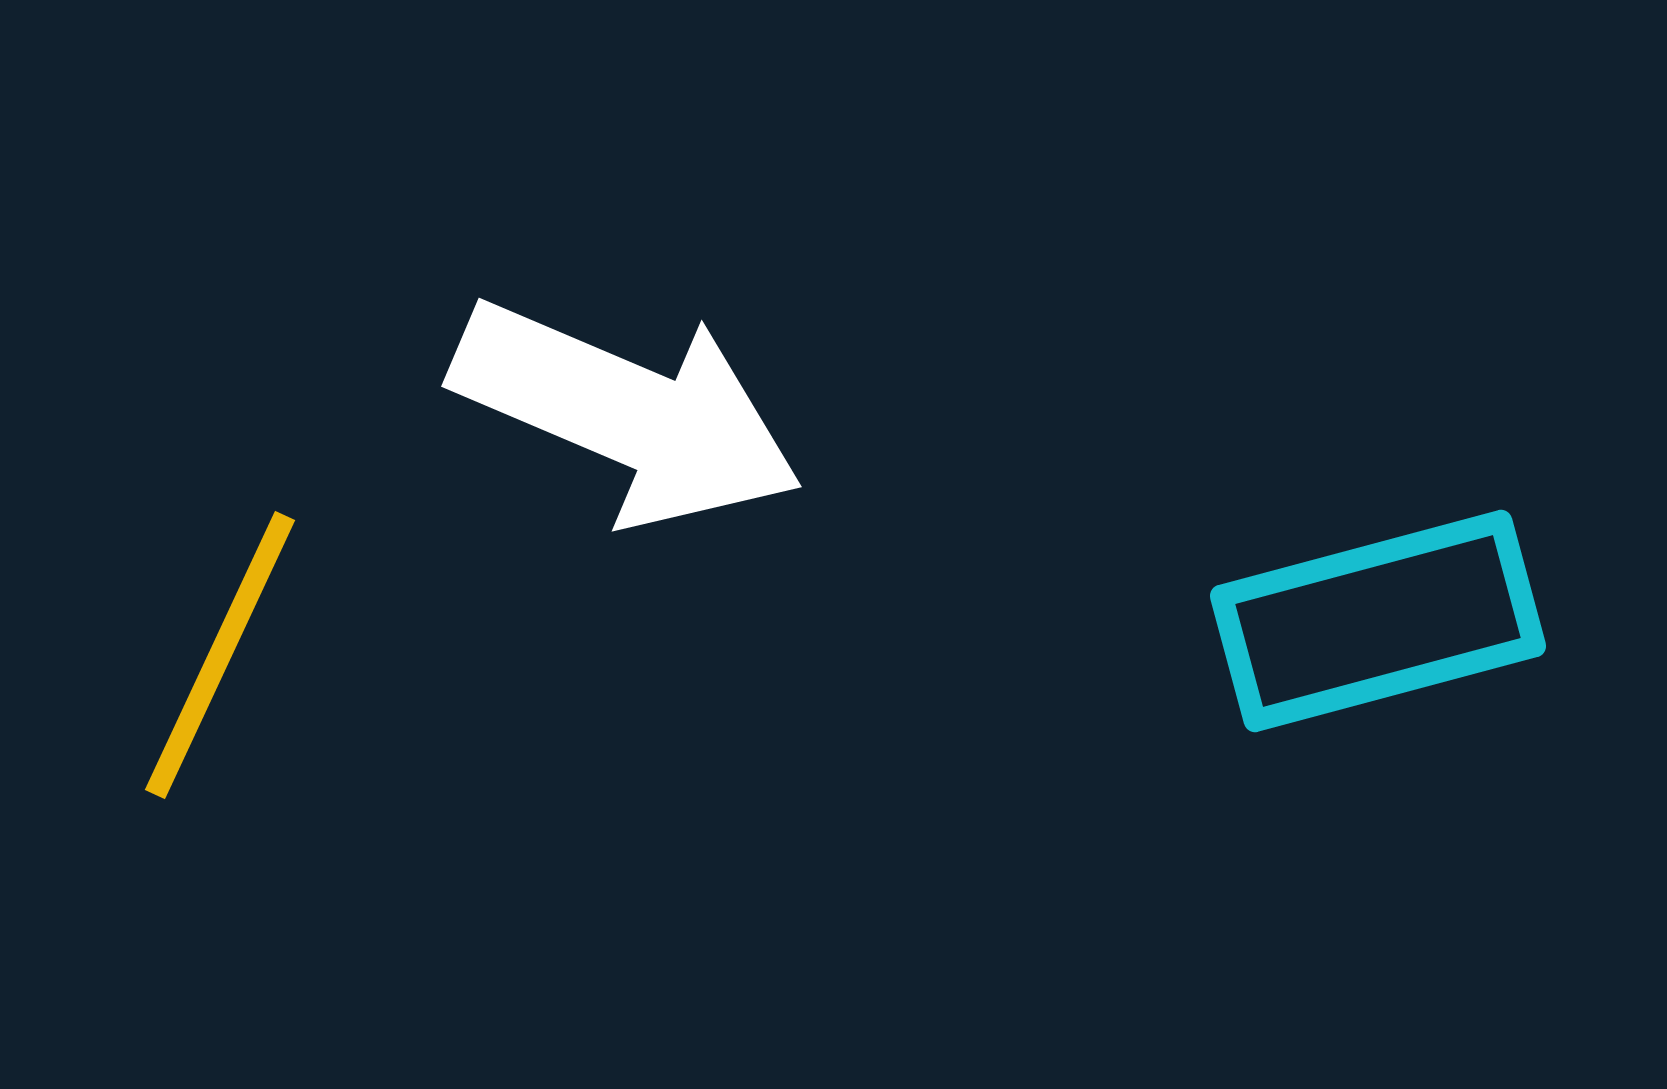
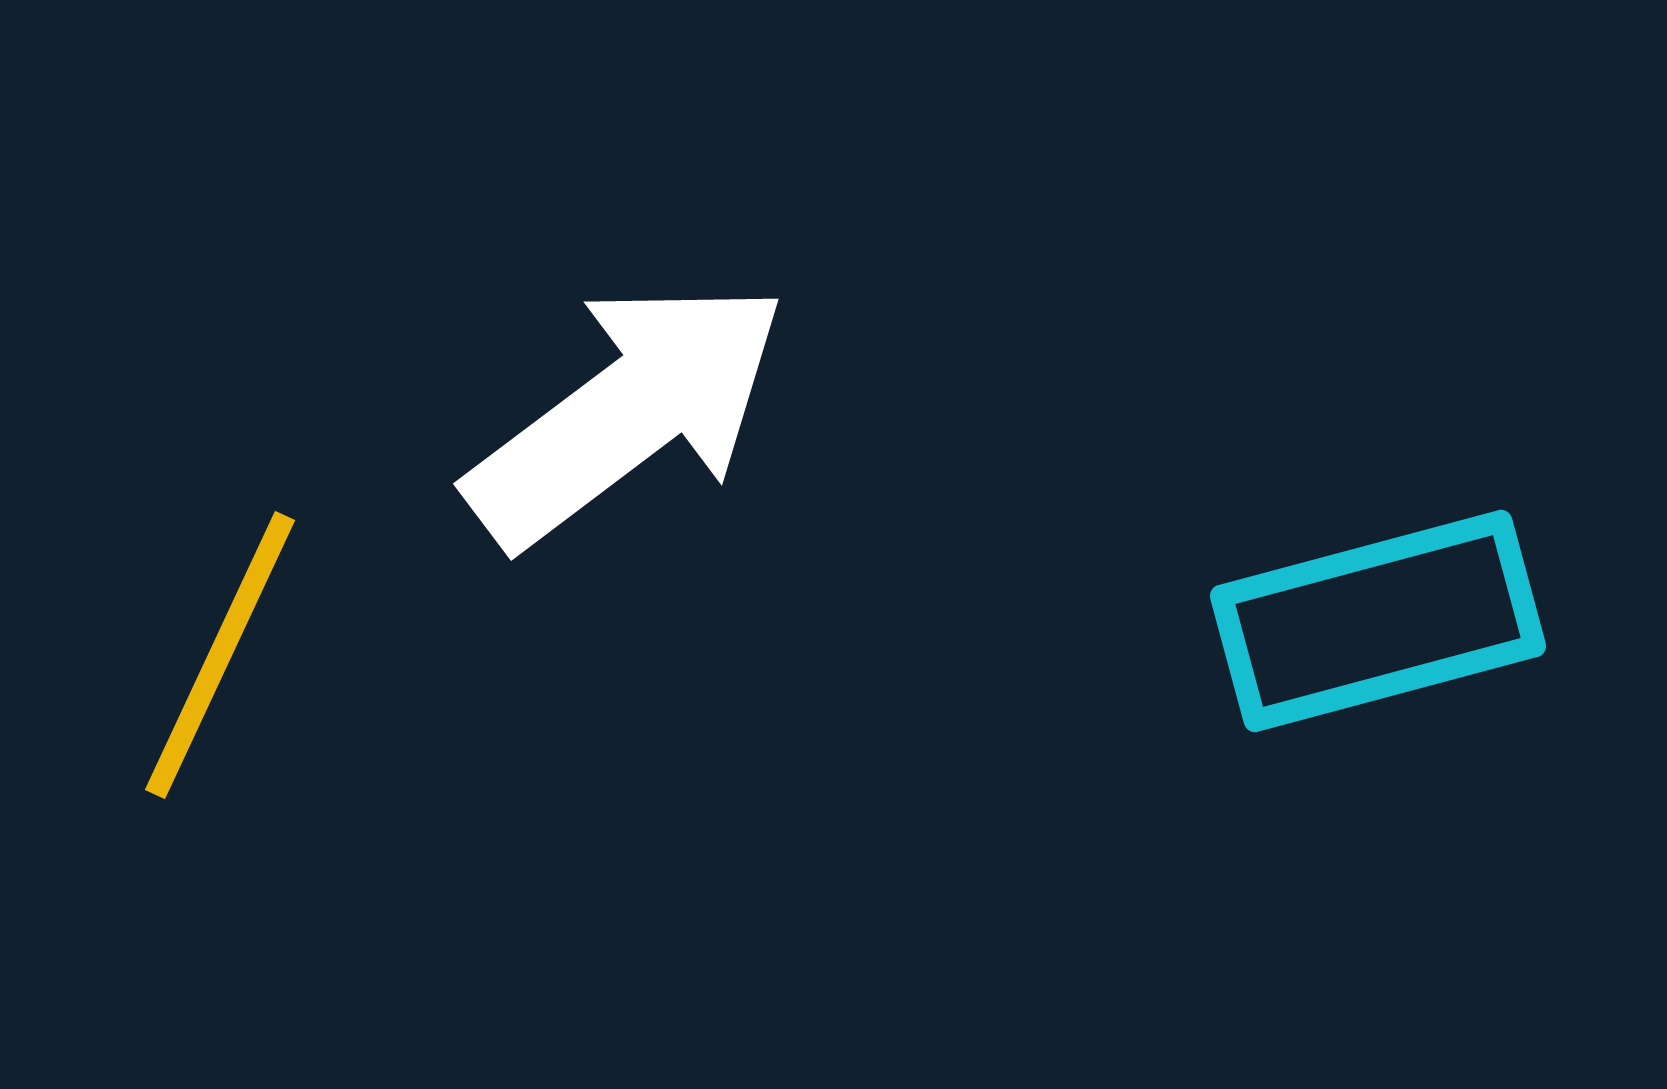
white arrow: rotated 60 degrees counterclockwise
